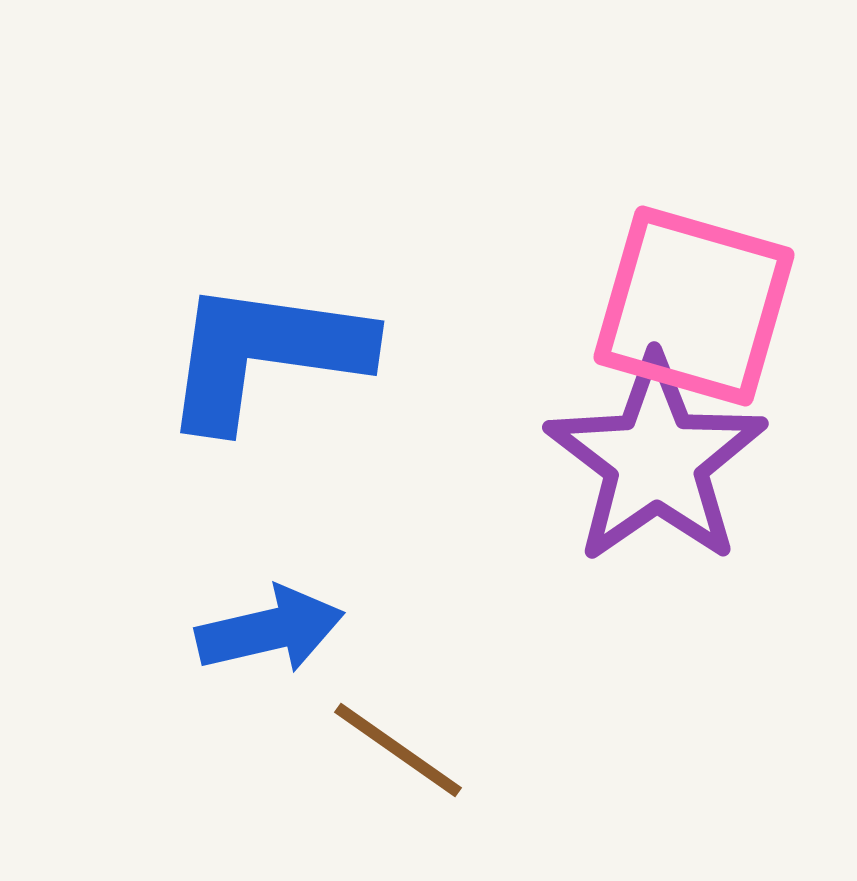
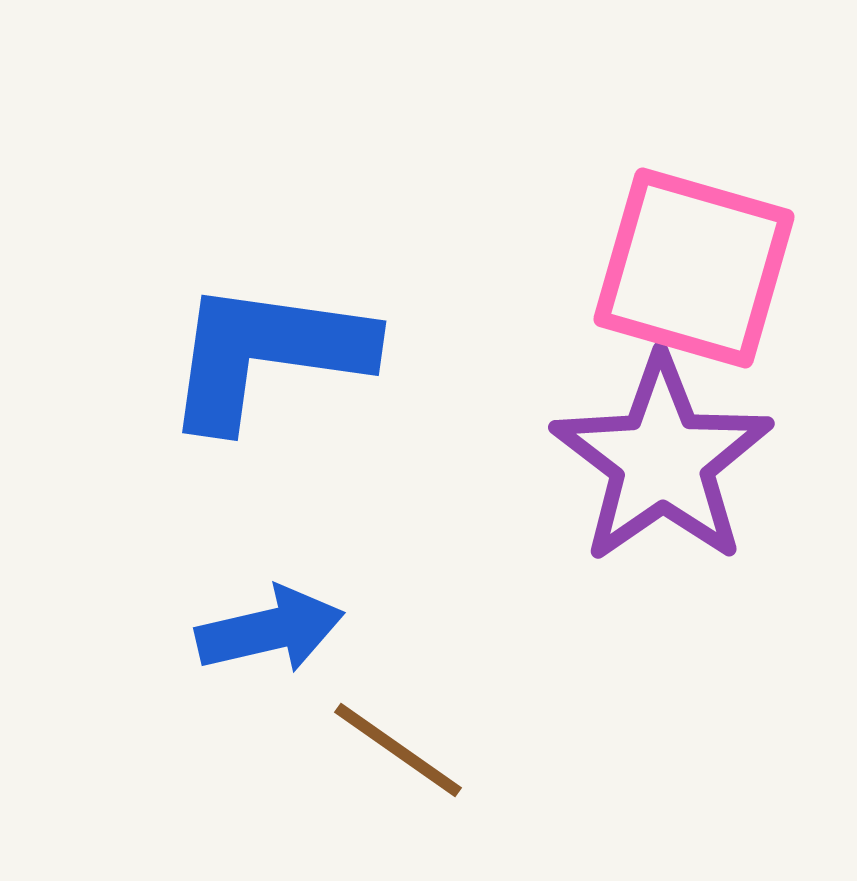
pink square: moved 38 px up
blue L-shape: moved 2 px right
purple star: moved 6 px right
